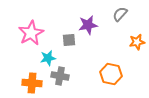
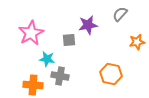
cyan star: moved 1 px left, 1 px down; rotated 21 degrees clockwise
orange cross: moved 1 px right, 2 px down
